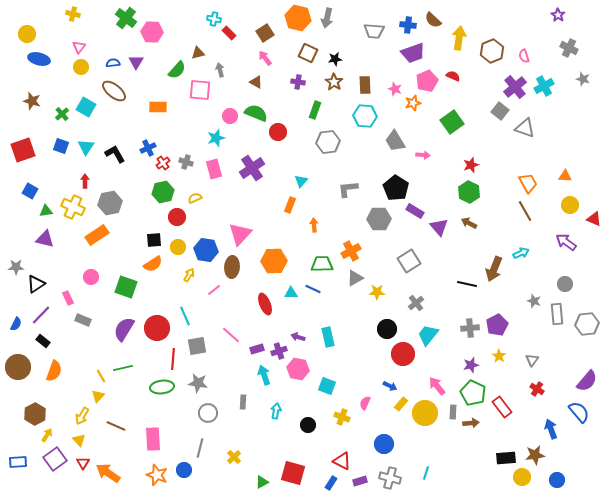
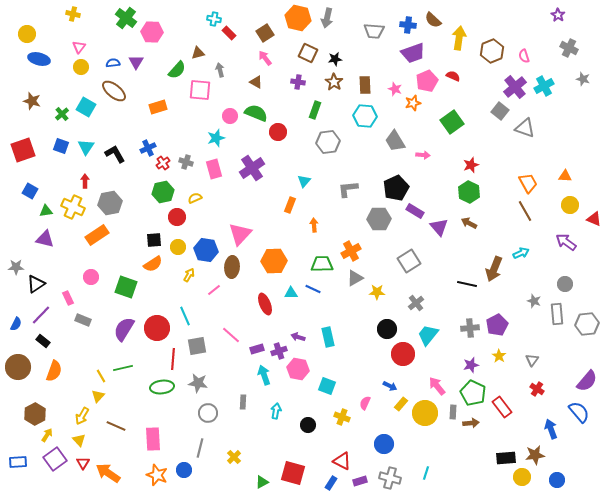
orange rectangle at (158, 107): rotated 18 degrees counterclockwise
cyan triangle at (301, 181): moved 3 px right
black pentagon at (396, 188): rotated 15 degrees clockwise
